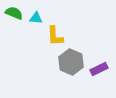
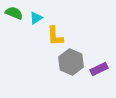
cyan triangle: rotated 40 degrees counterclockwise
